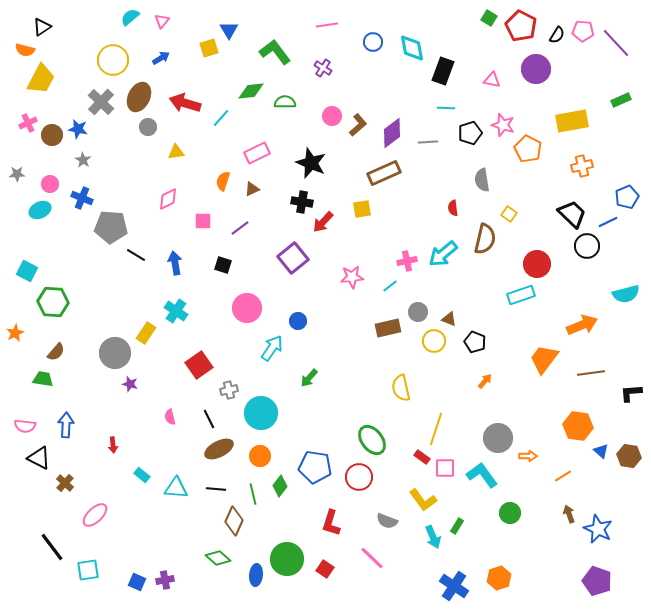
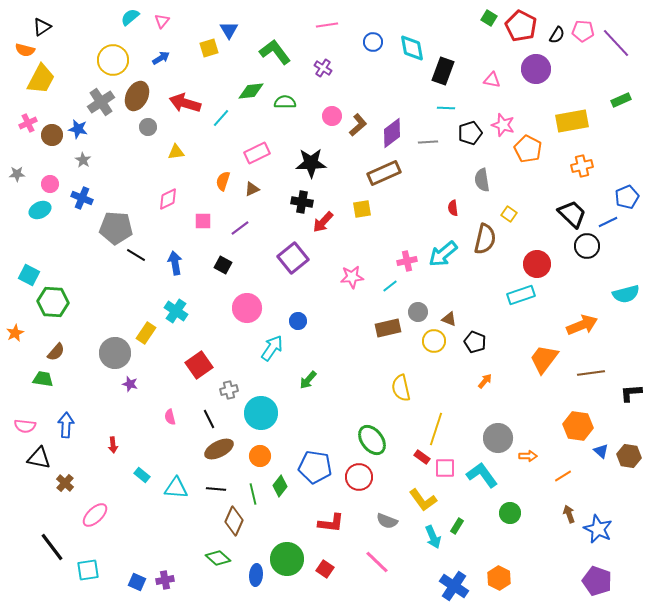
brown ellipse at (139, 97): moved 2 px left, 1 px up
gray cross at (101, 102): rotated 12 degrees clockwise
black star at (311, 163): rotated 24 degrees counterclockwise
gray pentagon at (111, 227): moved 5 px right, 1 px down
black square at (223, 265): rotated 12 degrees clockwise
cyan square at (27, 271): moved 2 px right, 4 px down
green arrow at (309, 378): moved 1 px left, 2 px down
black triangle at (39, 458): rotated 15 degrees counterclockwise
red L-shape at (331, 523): rotated 100 degrees counterclockwise
pink line at (372, 558): moved 5 px right, 4 px down
orange hexagon at (499, 578): rotated 15 degrees counterclockwise
